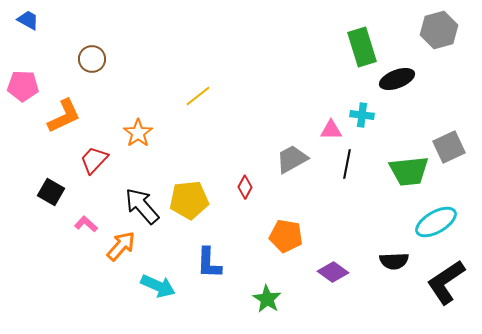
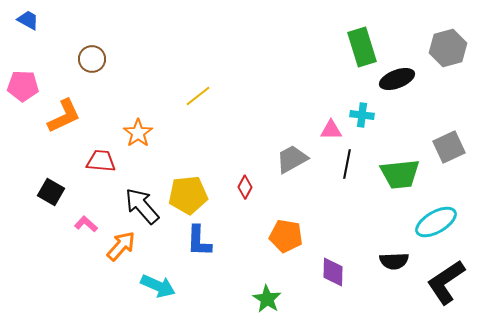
gray hexagon: moved 9 px right, 18 px down
red trapezoid: moved 7 px right, 1 px down; rotated 52 degrees clockwise
green trapezoid: moved 9 px left, 3 px down
yellow pentagon: moved 1 px left, 5 px up
blue L-shape: moved 10 px left, 22 px up
purple diamond: rotated 56 degrees clockwise
